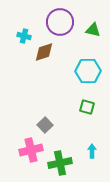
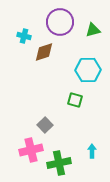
green triangle: rotated 28 degrees counterclockwise
cyan hexagon: moved 1 px up
green square: moved 12 px left, 7 px up
green cross: moved 1 px left
